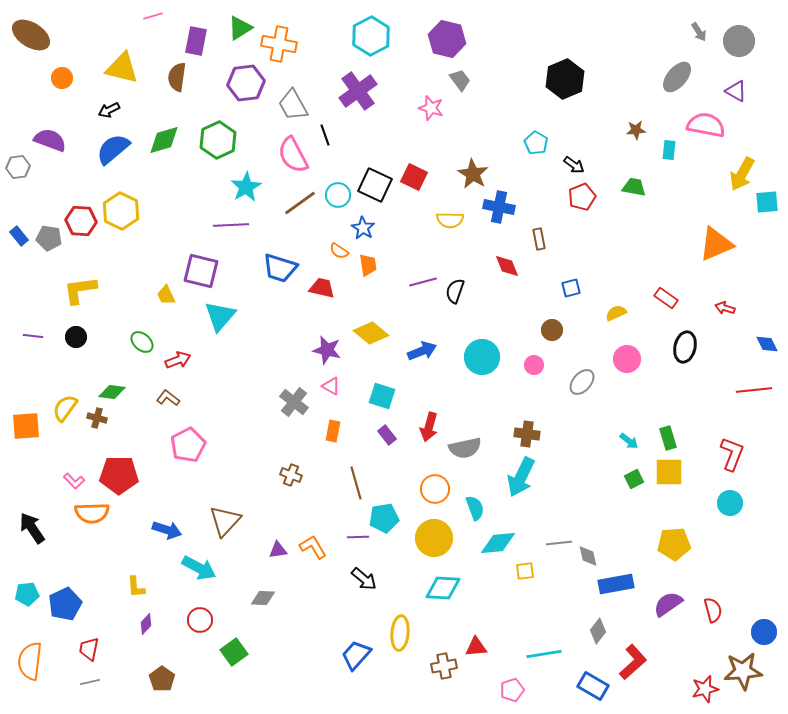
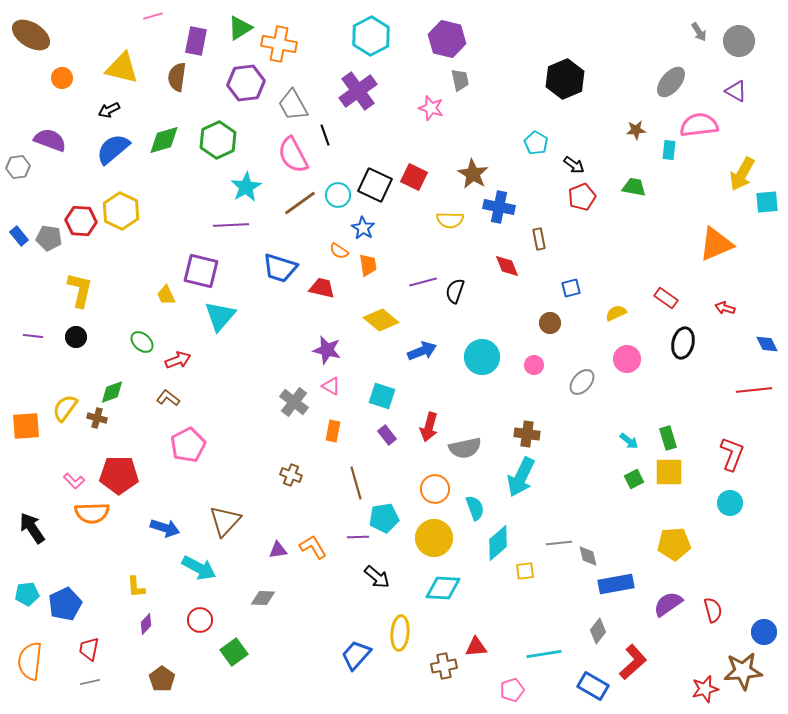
gray ellipse at (677, 77): moved 6 px left, 5 px down
gray trapezoid at (460, 80): rotated 25 degrees clockwise
pink semicircle at (706, 125): moved 7 px left; rotated 18 degrees counterclockwise
yellow L-shape at (80, 290): rotated 111 degrees clockwise
brown circle at (552, 330): moved 2 px left, 7 px up
yellow diamond at (371, 333): moved 10 px right, 13 px up
black ellipse at (685, 347): moved 2 px left, 4 px up
green diamond at (112, 392): rotated 28 degrees counterclockwise
blue arrow at (167, 530): moved 2 px left, 2 px up
cyan diamond at (498, 543): rotated 36 degrees counterclockwise
black arrow at (364, 579): moved 13 px right, 2 px up
